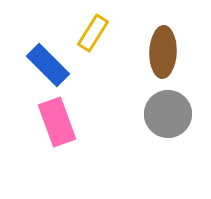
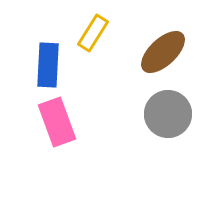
brown ellipse: rotated 45 degrees clockwise
blue rectangle: rotated 48 degrees clockwise
